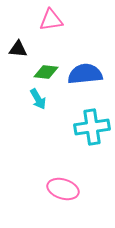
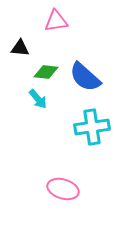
pink triangle: moved 5 px right, 1 px down
black triangle: moved 2 px right, 1 px up
blue semicircle: moved 3 px down; rotated 132 degrees counterclockwise
cyan arrow: rotated 10 degrees counterclockwise
